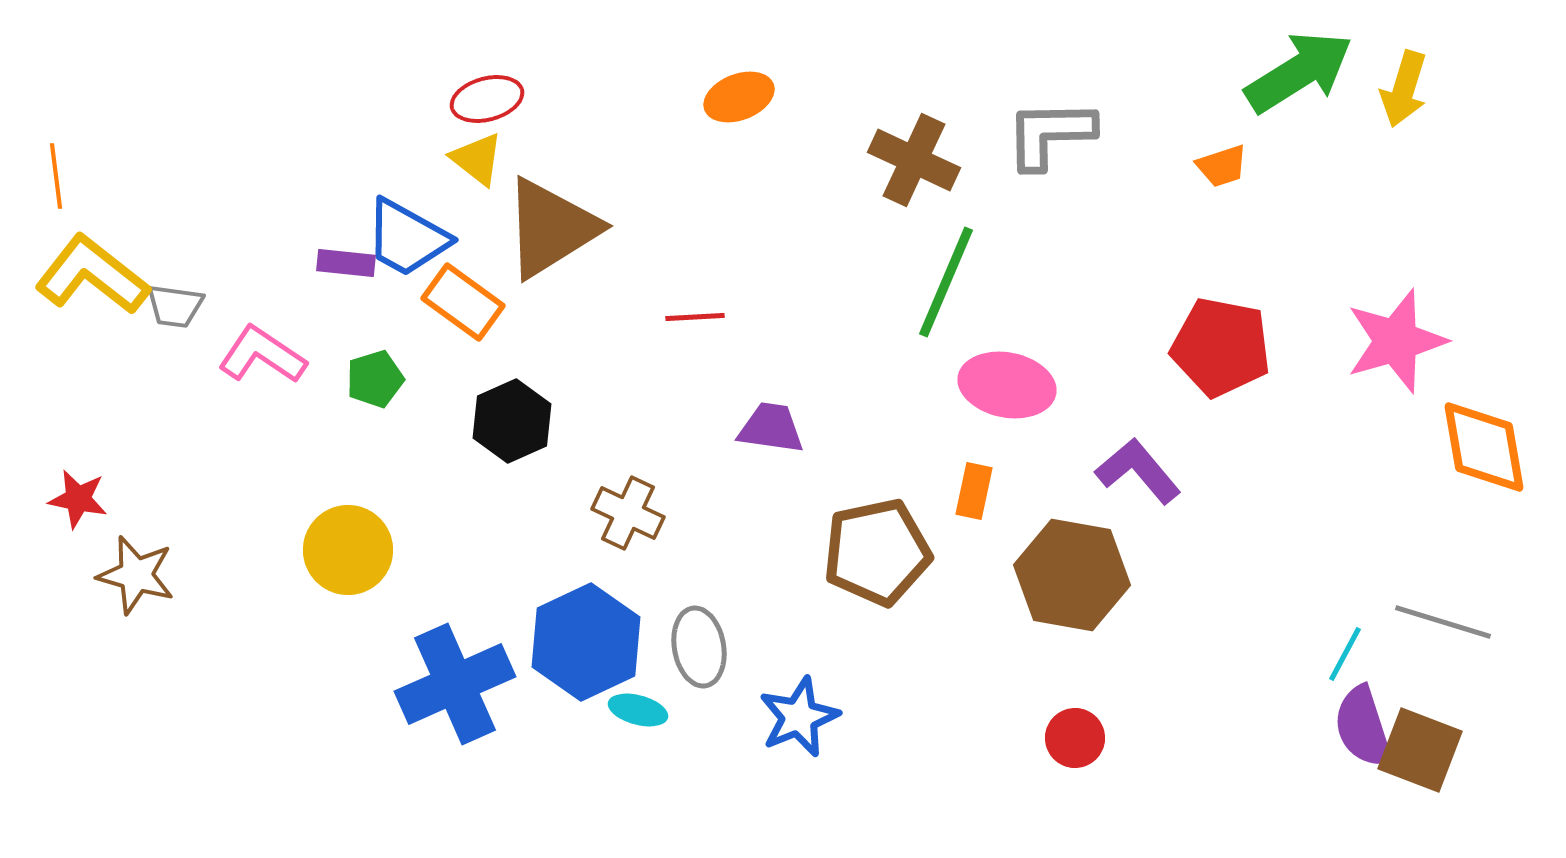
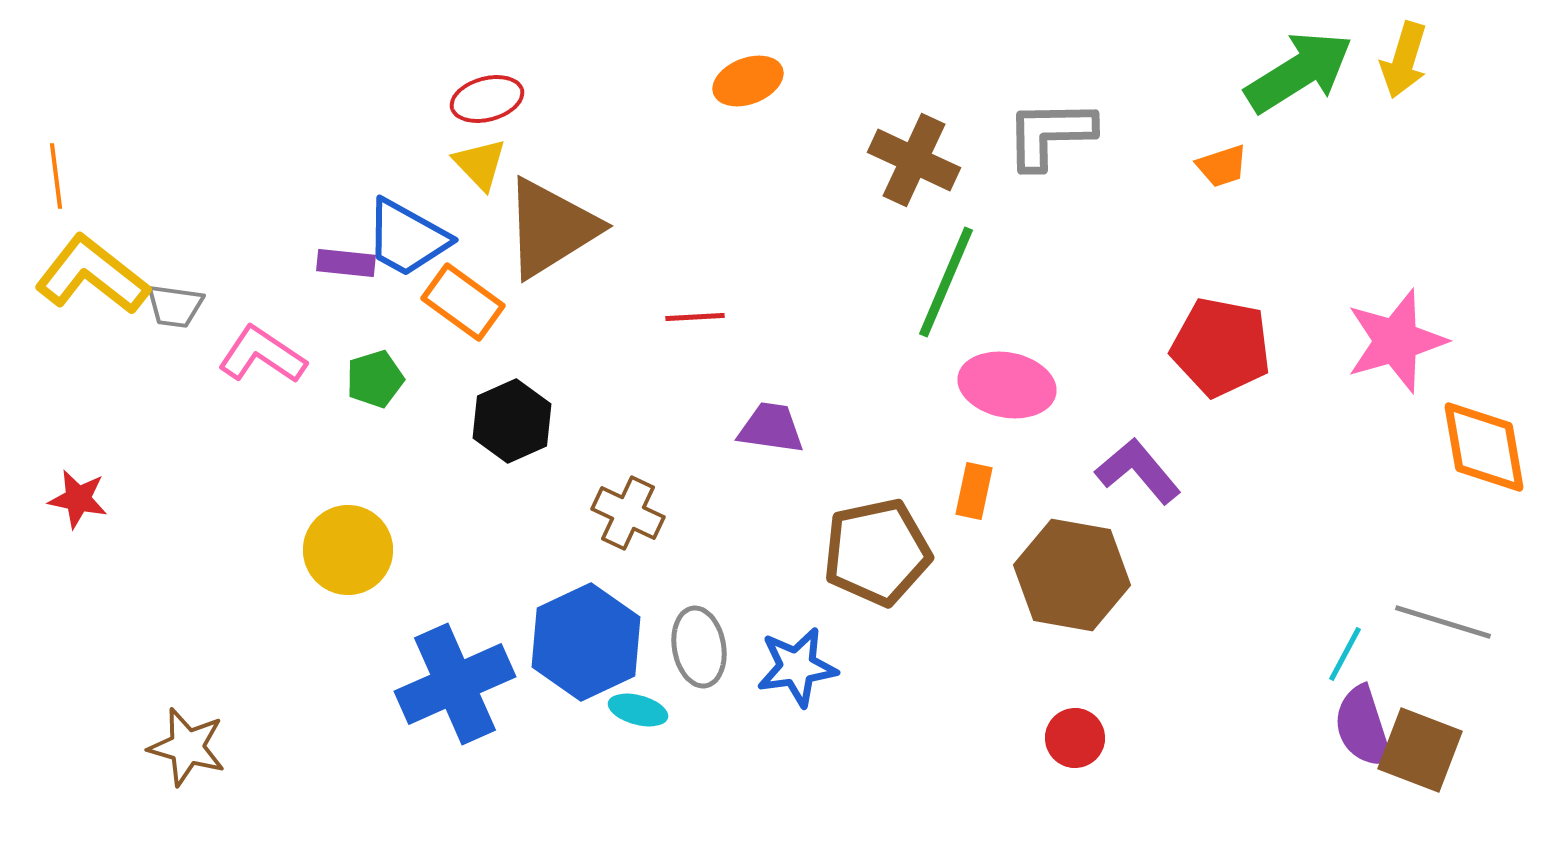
yellow arrow at (1404, 89): moved 29 px up
orange ellipse at (739, 97): moved 9 px right, 16 px up
yellow triangle at (477, 159): moved 3 px right, 5 px down; rotated 8 degrees clockwise
brown star at (136, 575): moved 51 px right, 172 px down
blue star at (799, 717): moved 2 px left, 50 px up; rotated 14 degrees clockwise
